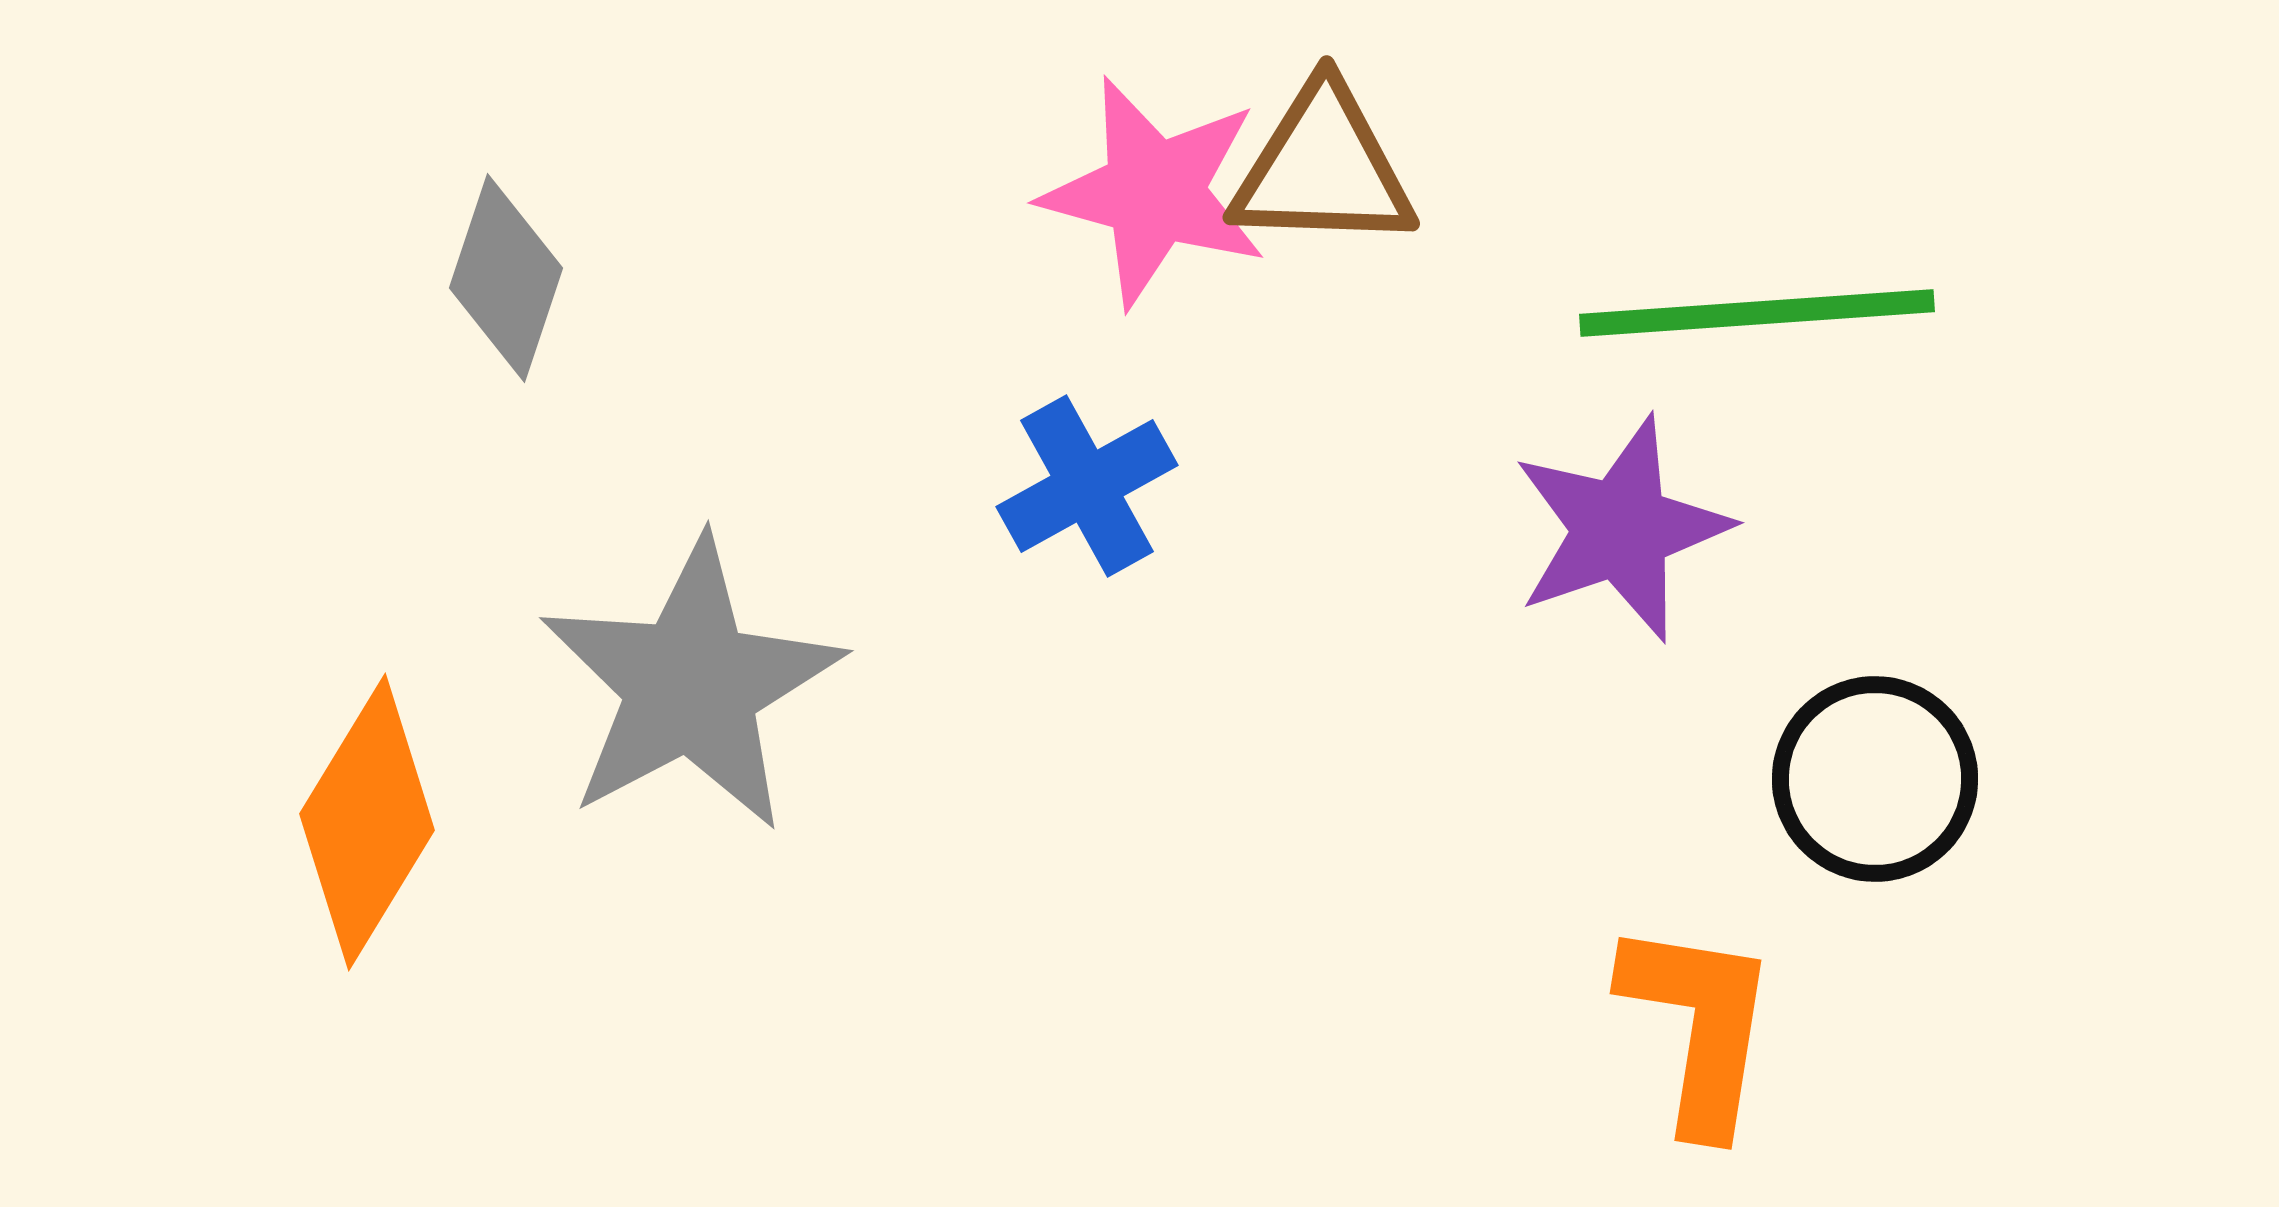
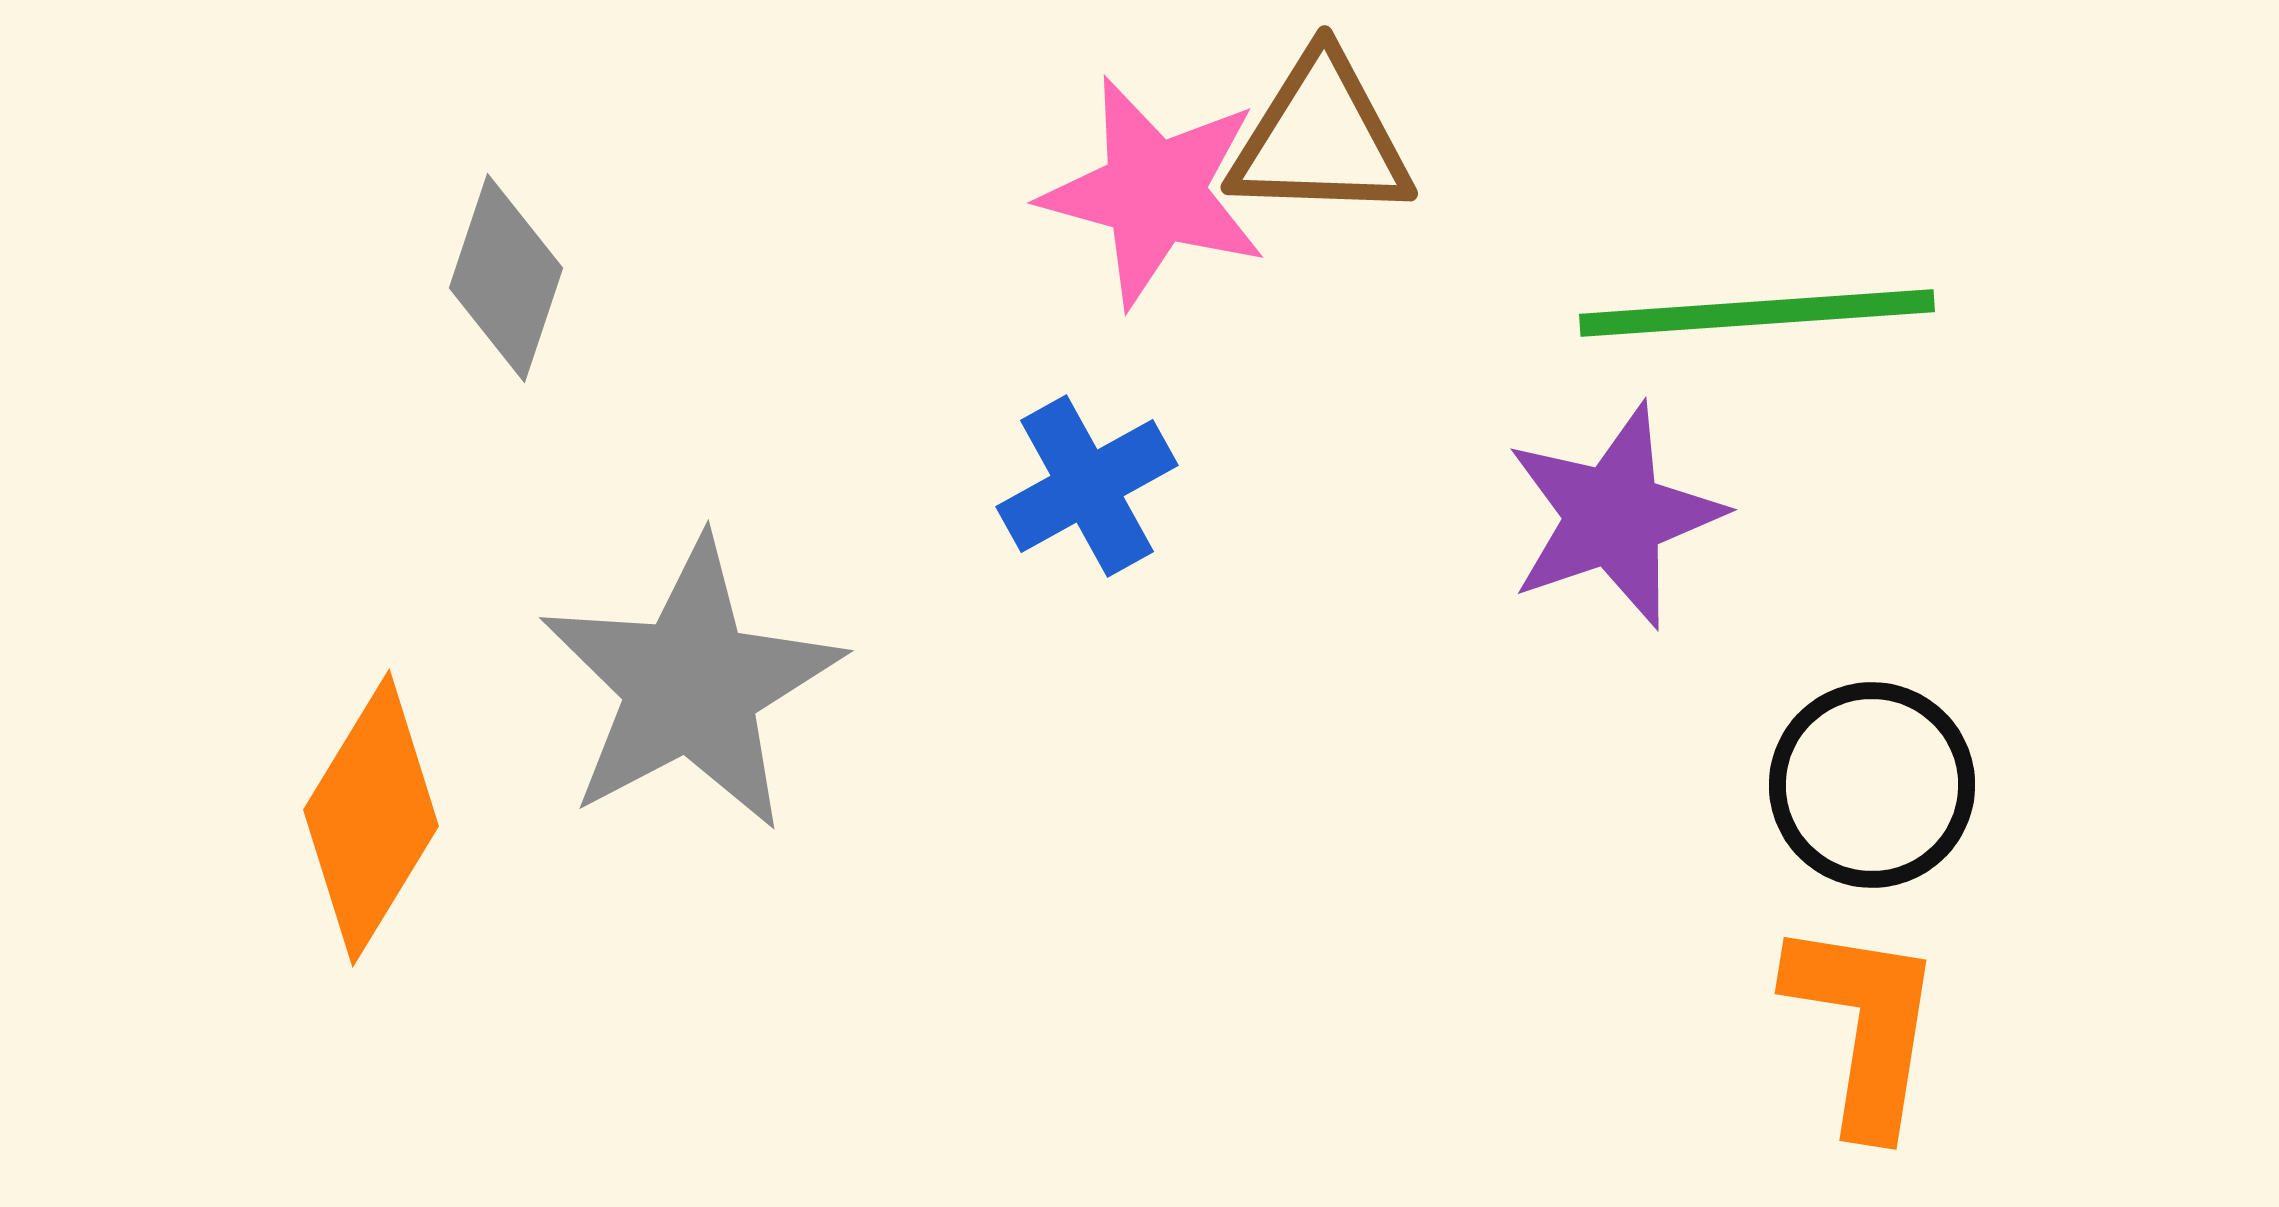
brown triangle: moved 2 px left, 30 px up
purple star: moved 7 px left, 13 px up
black circle: moved 3 px left, 6 px down
orange diamond: moved 4 px right, 4 px up
orange L-shape: moved 165 px right
